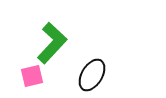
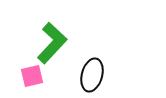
black ellipse: rotated 16 degrees counterclockwise
